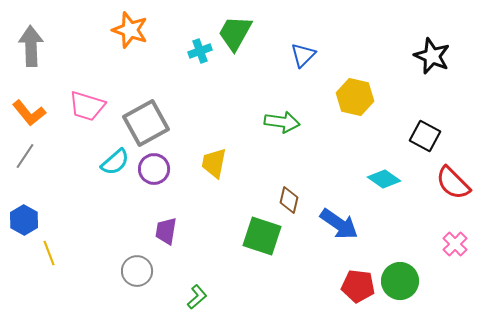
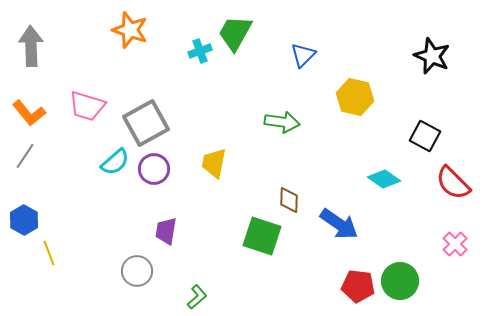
brown diamond: rotated 12 degrees counterclockwise
